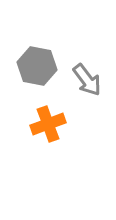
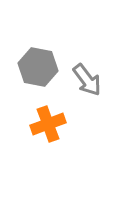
gray hexagon: moved 1 px right, 1 px down
